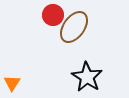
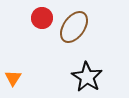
red circle: moved 11 px left, 3 px down
orange triangle: moved 1 px right, 5 px up
